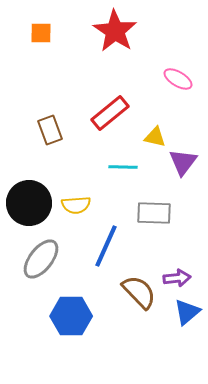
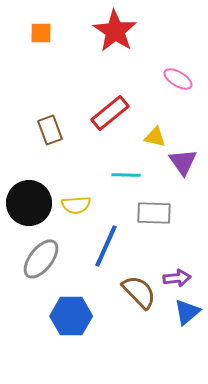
purple triangle: rotated 12 degrees counterclockwise
cyan line: moved 3 px right, 8 px down
